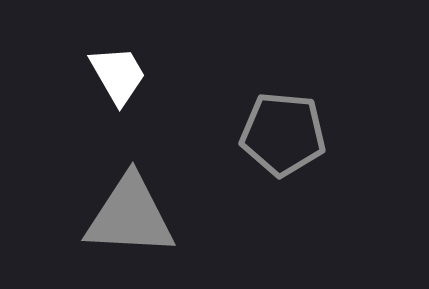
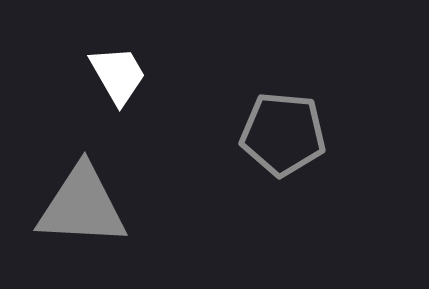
gray triangle: moved 48 px left, 10 px up
